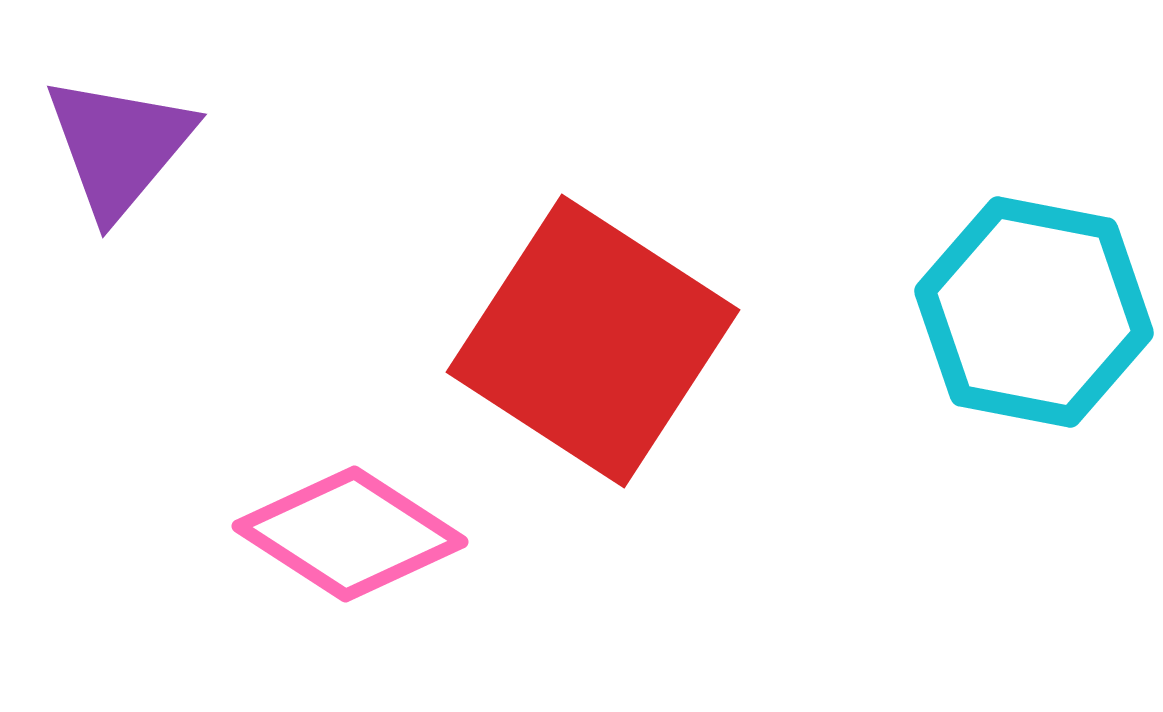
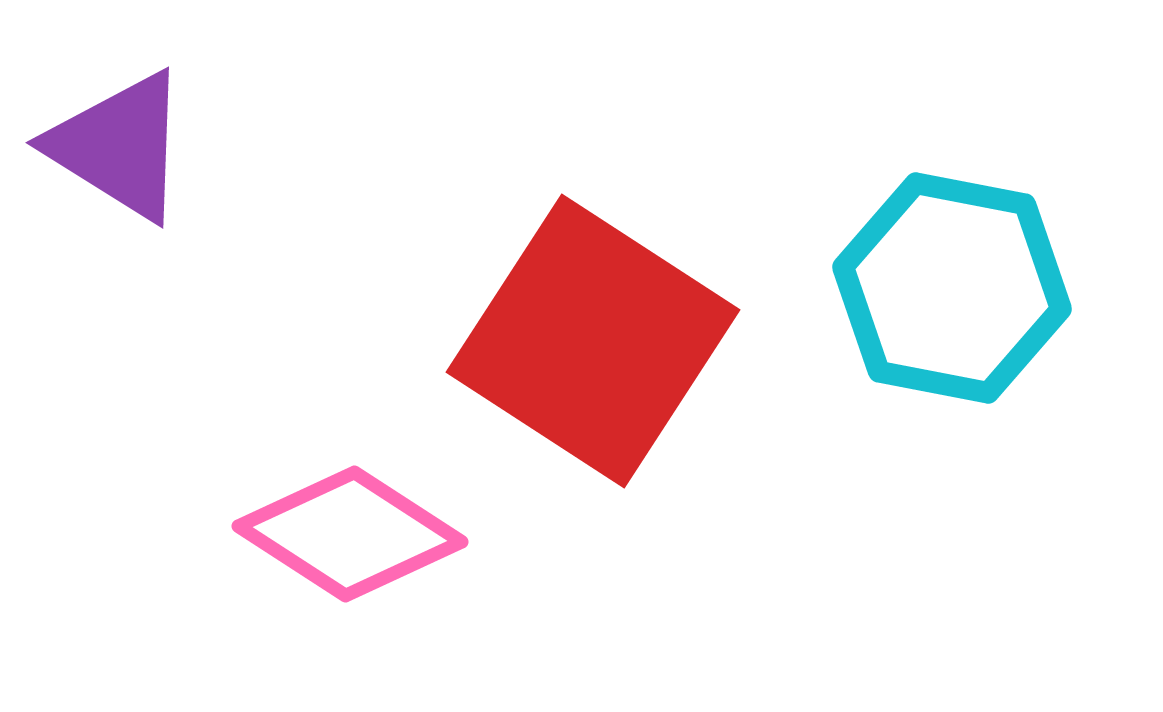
purple triangle: rotated 38 degrees counterclockwise
cyan hexagon: moved 82 px left, 24 px up
